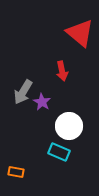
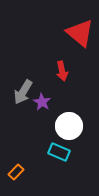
orange rectangle: rotated 56 degrees counterclockwise
